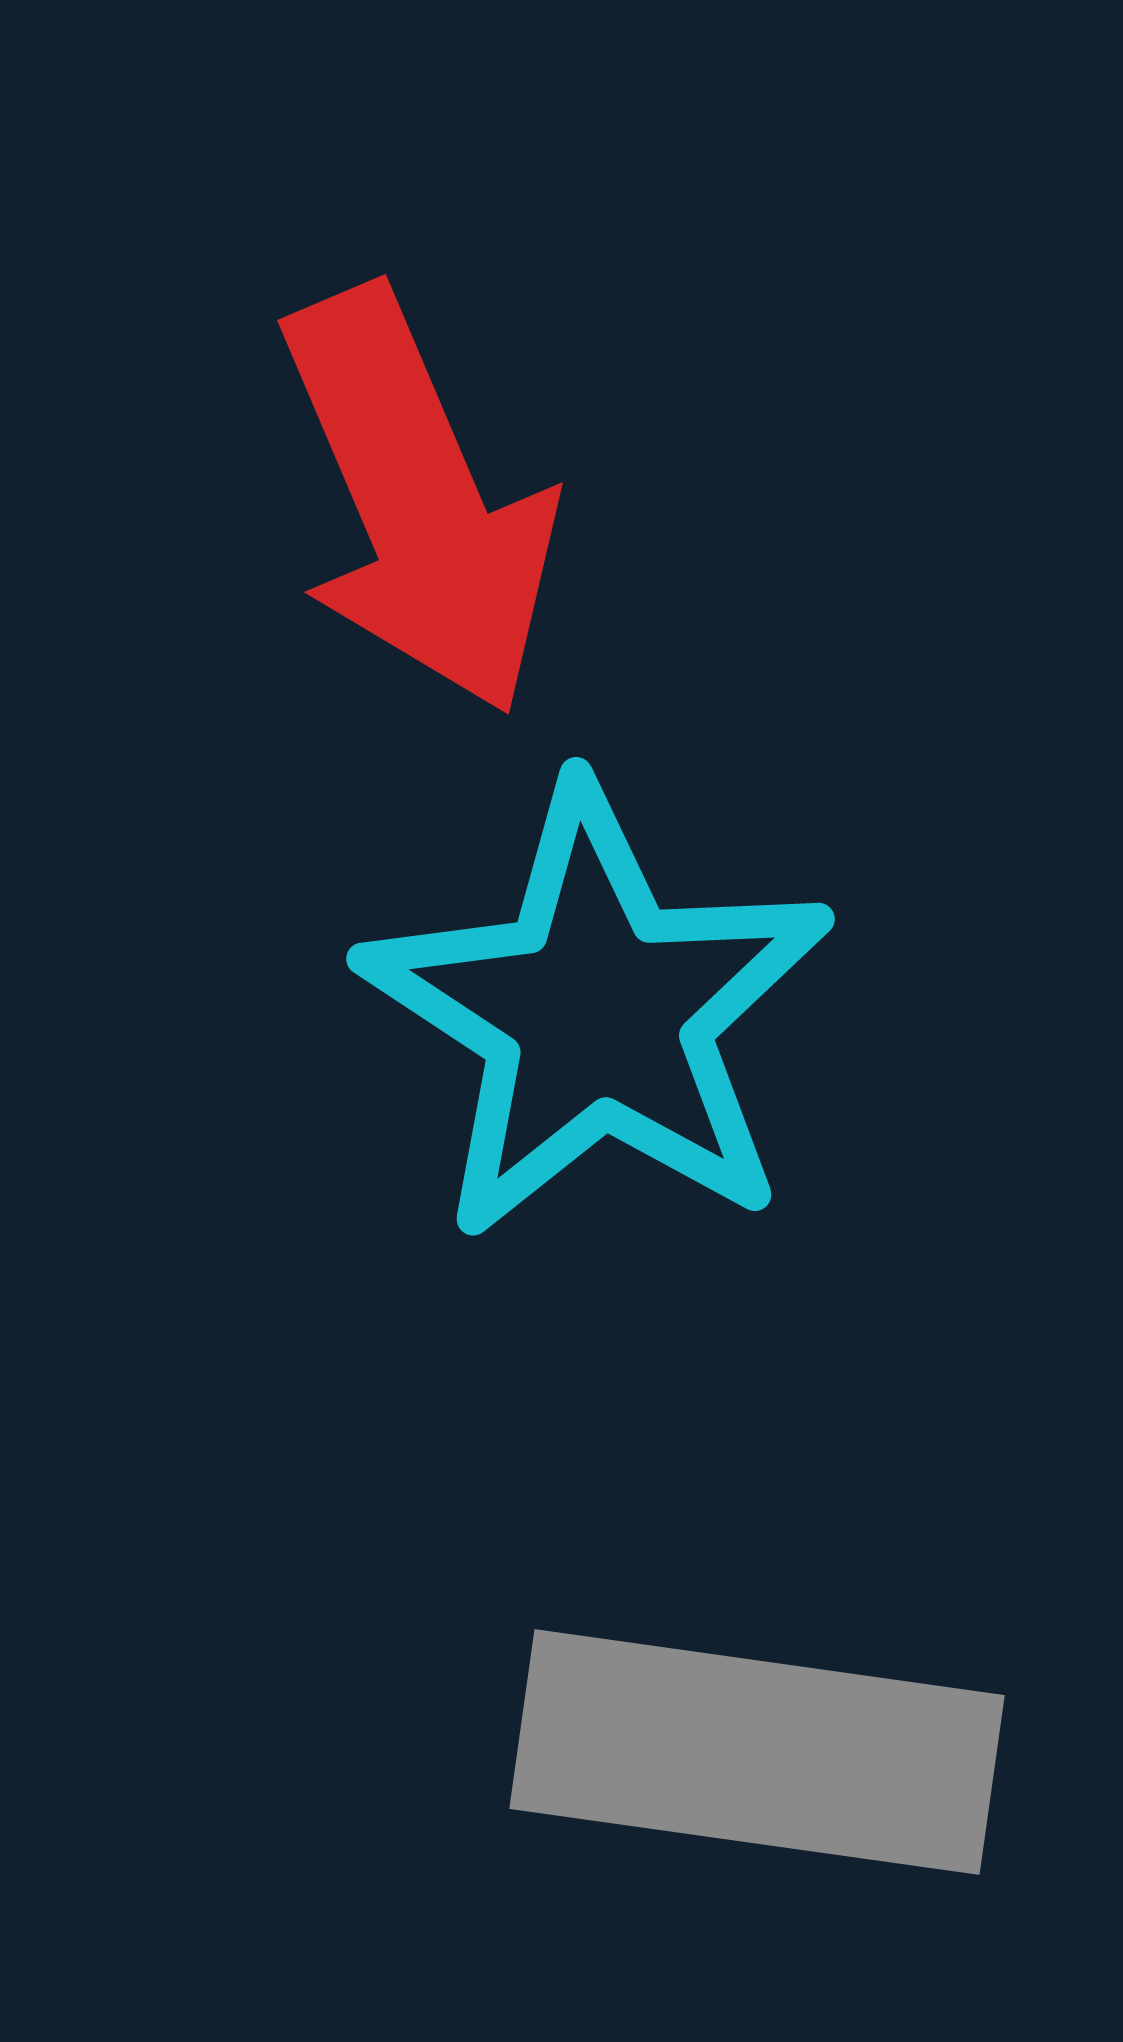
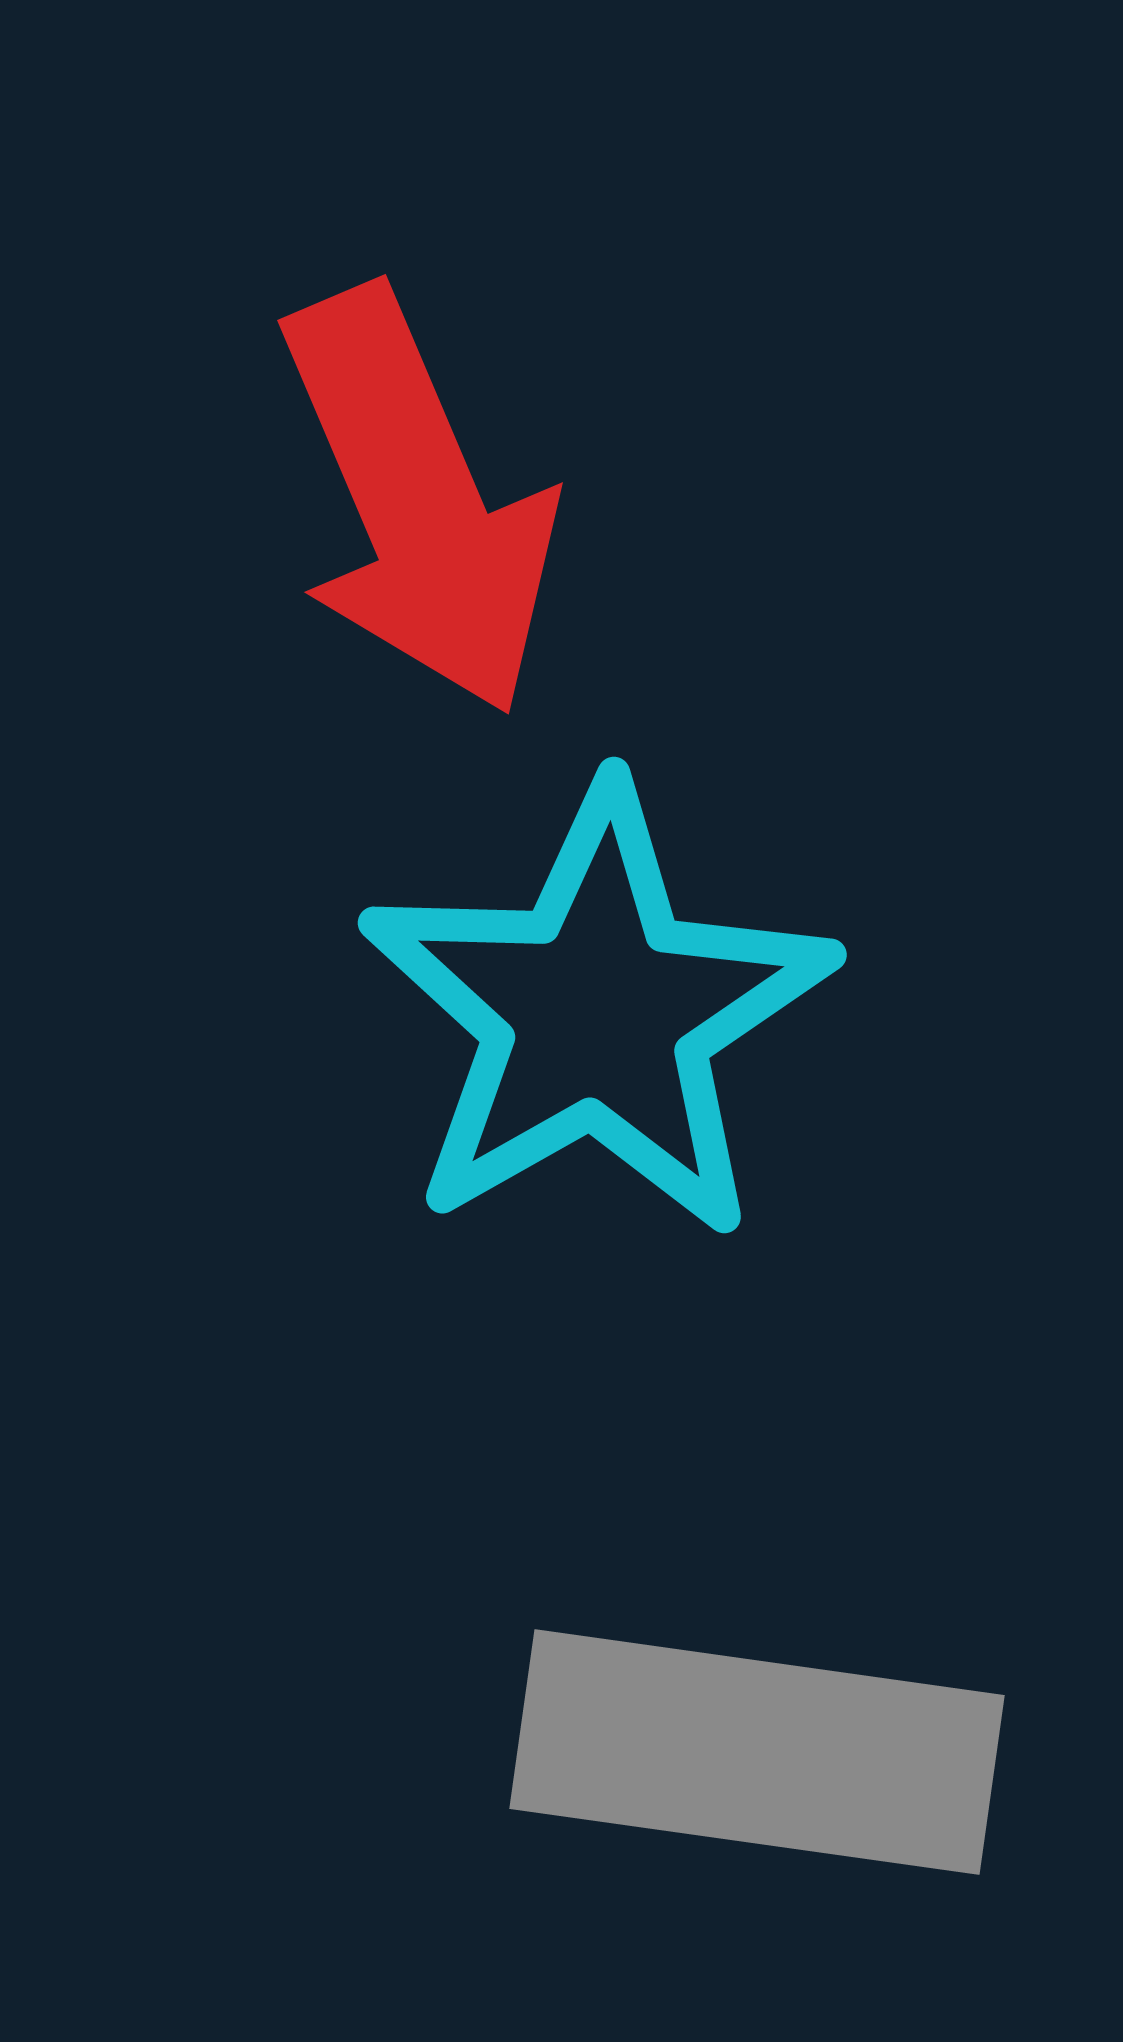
cyan star: rotated 9 degrees clockwise
